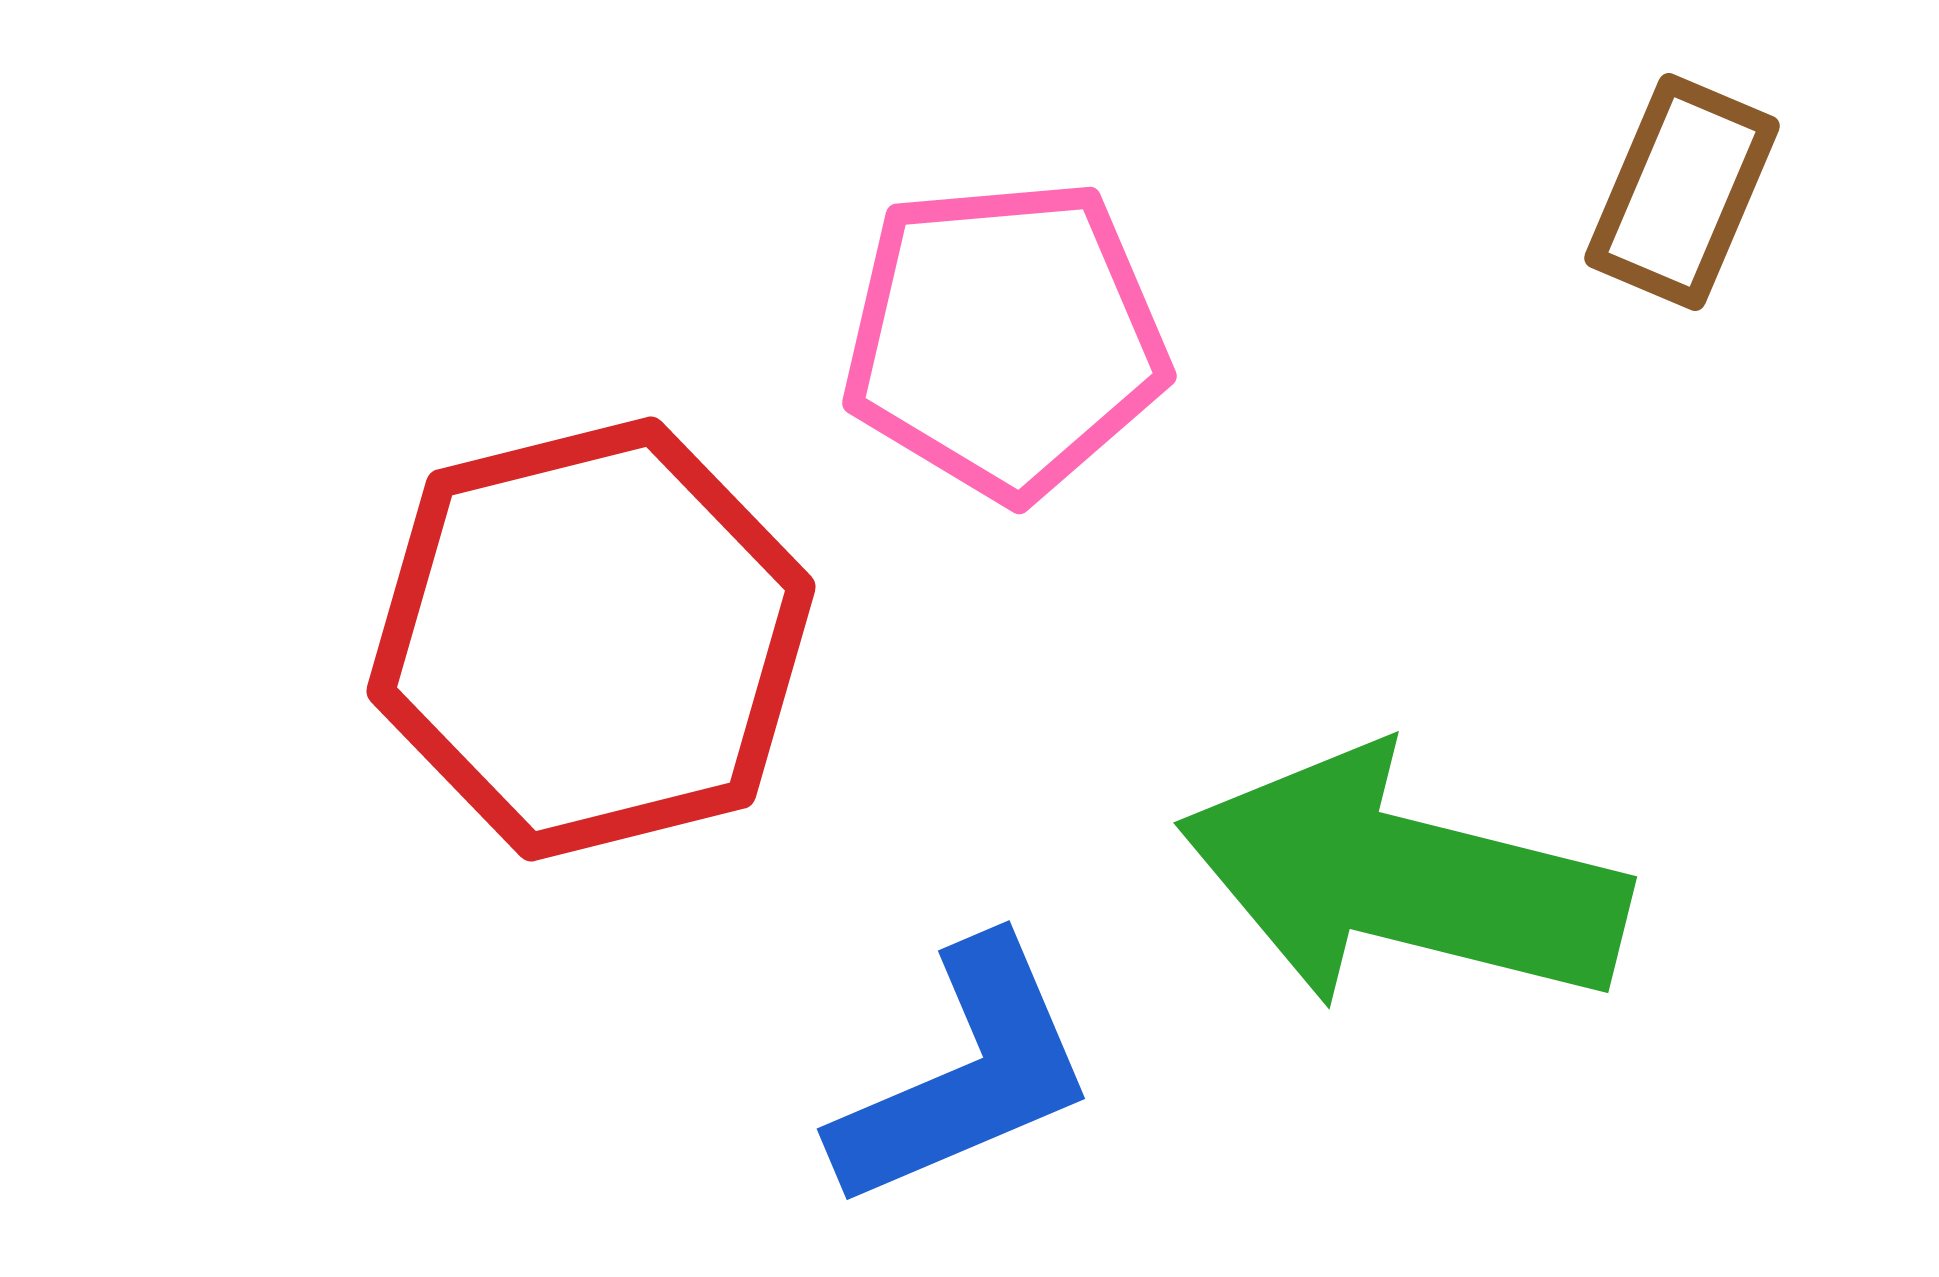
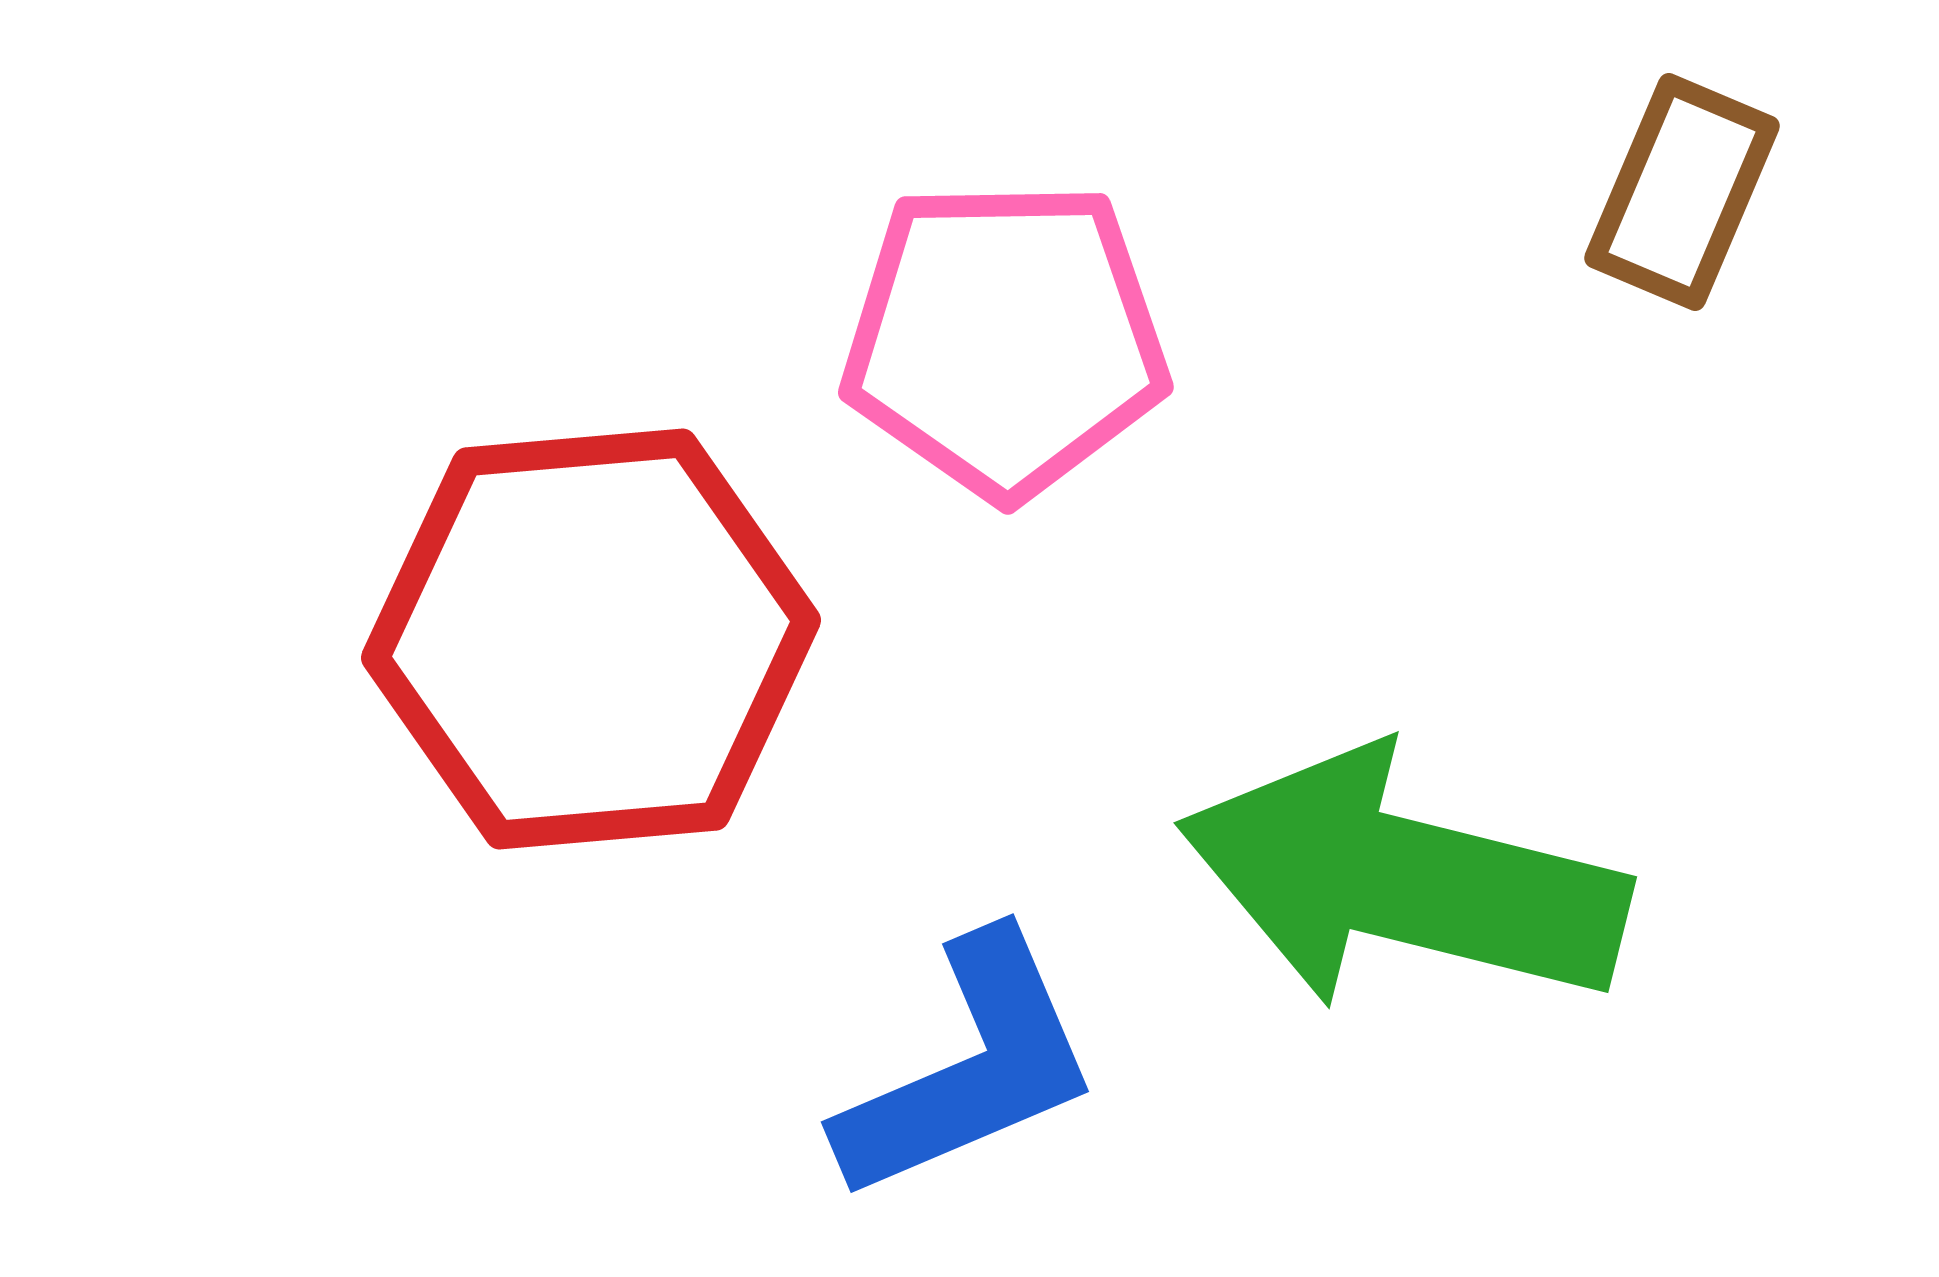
pink pentagon: rotated 4 degrees clockwise
red hexagon: rotated 9 degrees clockwise
blue L-shape: moved 4 px right, 7 px up
